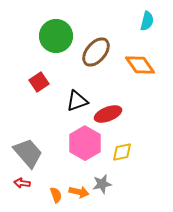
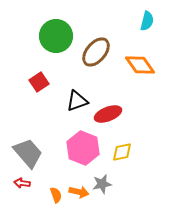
pink hexagon: moved 2 px left, 5 px down; rotated 8 degrees counterclockwise
